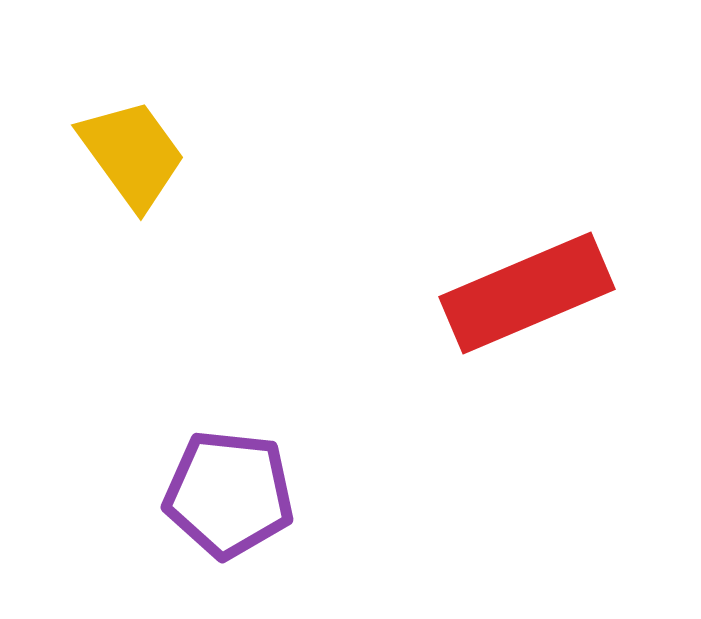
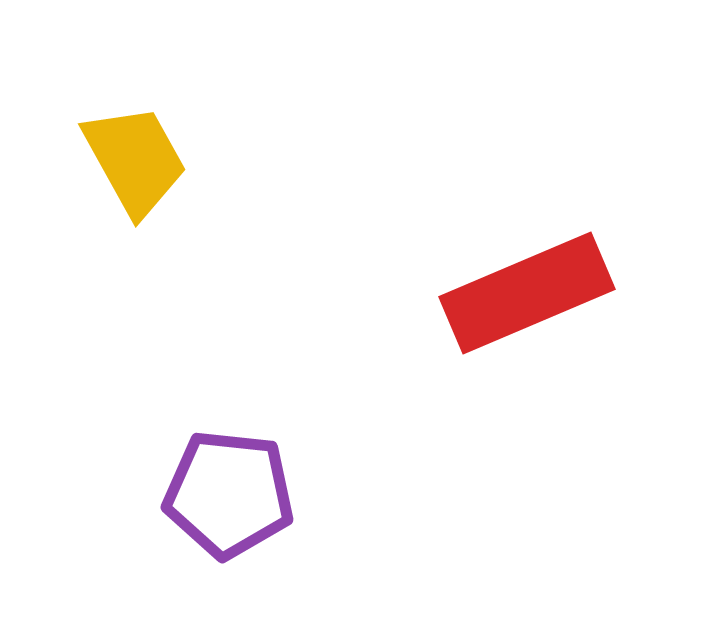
yellow trapezoid: moved 3 px right, 6 px down; rotated 7 degrees clockwise
